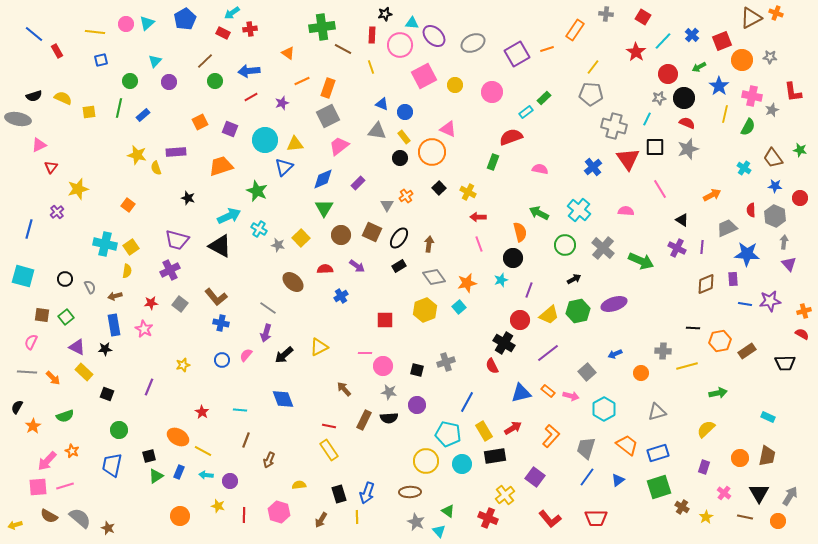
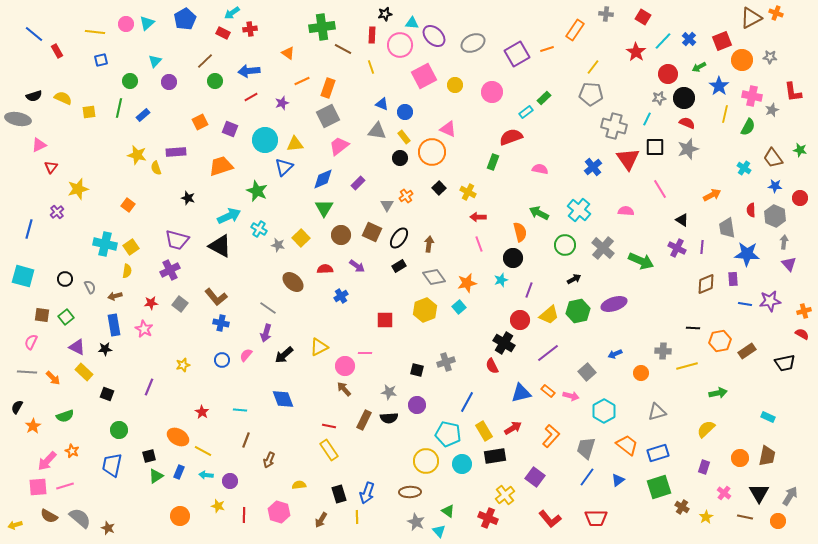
blue cross at (692, 35): moved 3 px left, 4 px down
gray trapezoid at (727, 228): rotated 75 degrees counterclockwise
black trapezoid at (785, 363): rotated 10 degrees counterclockwise
pink circle at (383, 366): moved 38 px left
cyan hexagon at (604, 409): moved 2 px down
